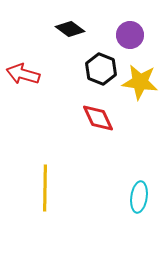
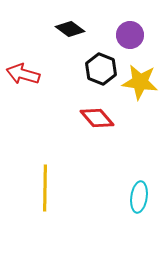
red diamond: moved 1 px left; rotated 16 degrees counterclockwise
